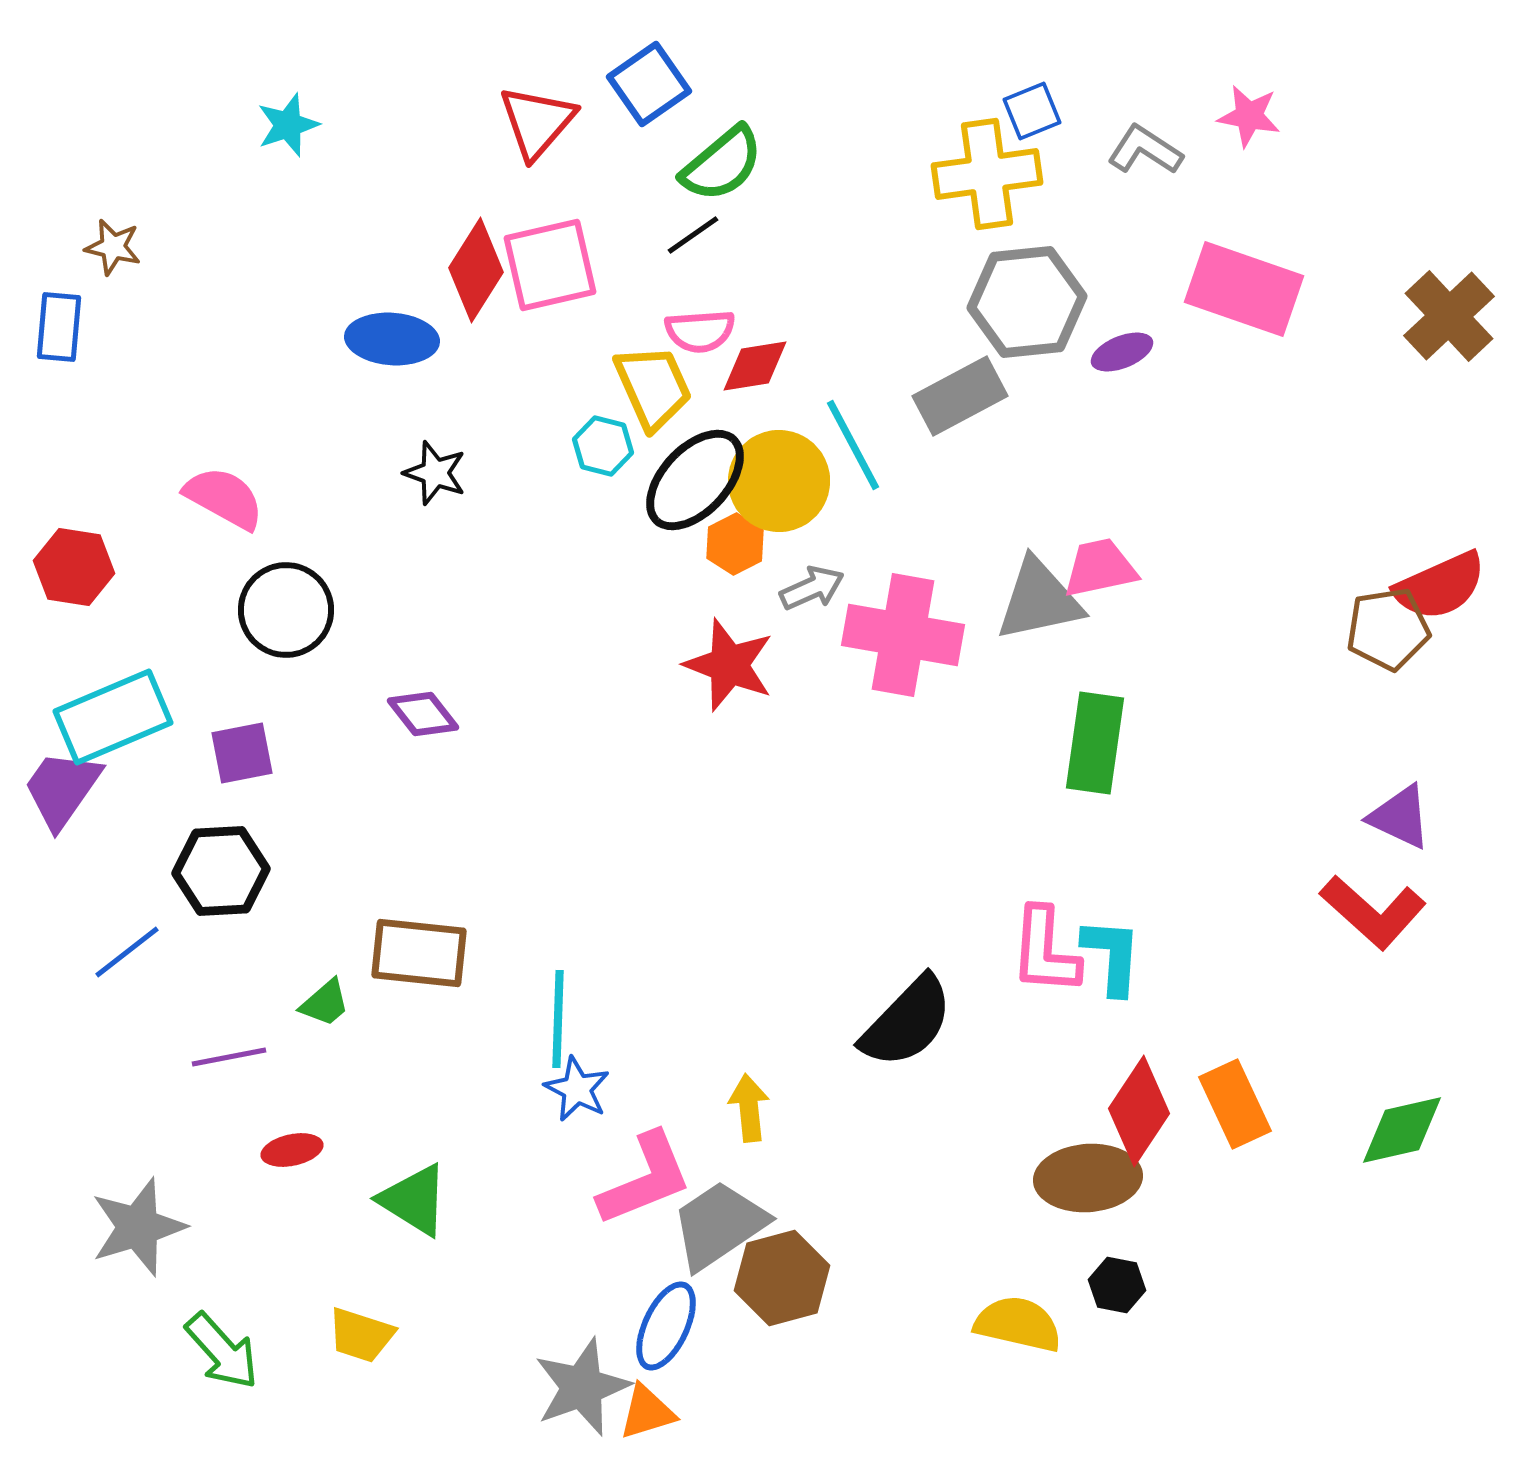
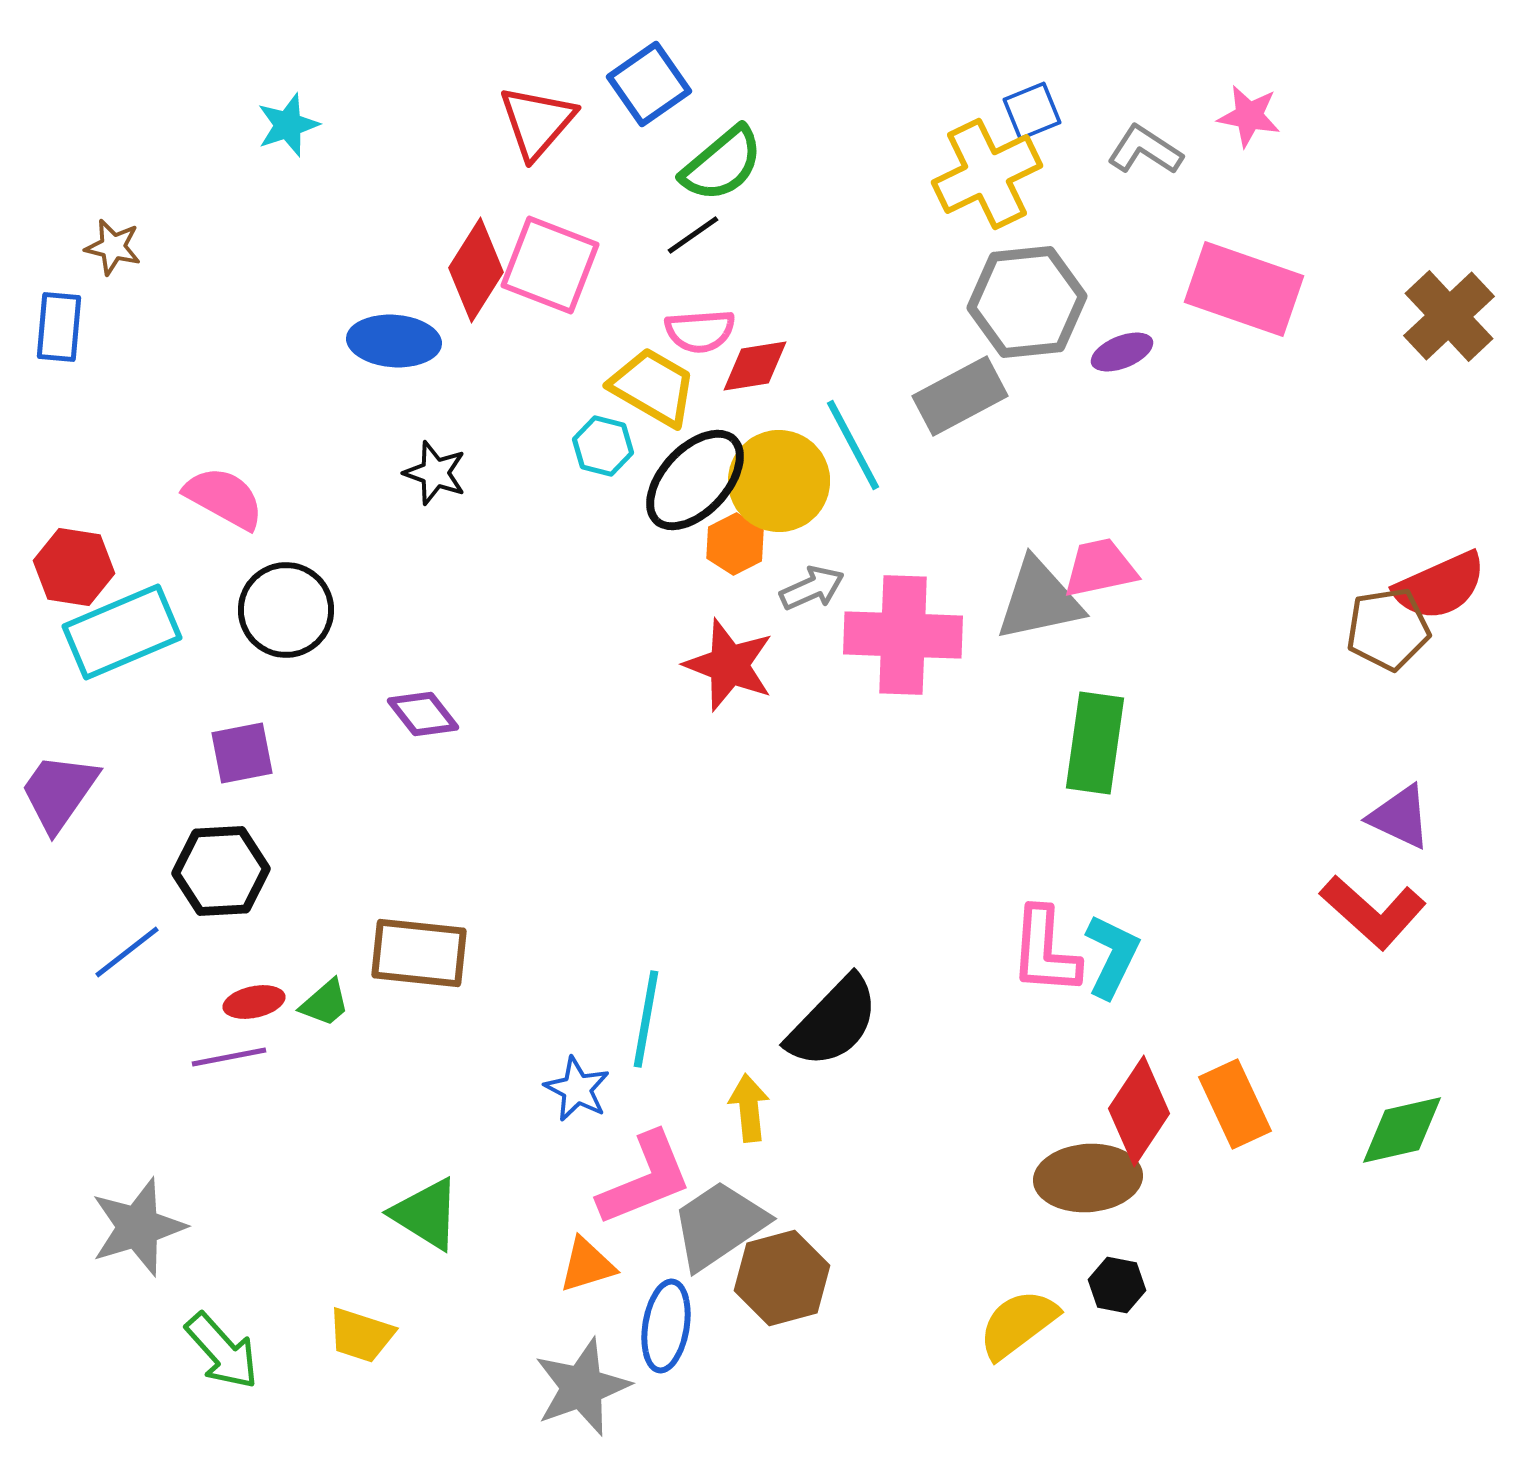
yellow cross at (987, 174): rotated 18 degrees counterclockwise
pink square at (550, 265): rotated 34 degrees clockwise
blue ellipse at (392, 339): moved 2 px right, 2 px down
yellow trapezoid at (653, 387): rotated 36 degrees counterclockwise
pink cross at (903, 635): rotated 8 degrees counterclockwise
cyan rectangle at (113, 717): moved 9 px right, 85 px up
purple trapezoid at (62, 789): moved 3 px left, 3 px down
cyan L-shape at (1112, 956): rotated 22 degrees clockwise
cyan line at (558, 1019): moved 88 px right; rotated 8 degrees clockwise
black semicircle at (907, 1022): moved 74 px left
red ellipse at (292, 1150): moved 38 px left, 148 px up
green triangle at (414, 1200): moved 12 px right, 14 px down
yellow semicircle at (1018, 1324): rotated 50 degrees counterclockwise
blue ellipse at (666, 1326): rotated 16 degrees counterclockwise
orange triangle at (647, 1412): moved 60 px left, 147 px up
